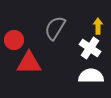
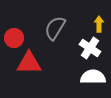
yellow arrow: moved 1 px right, 2 px up
red circle: moved 2 px up
white semicircle: moved 2 px right, 1 px down
